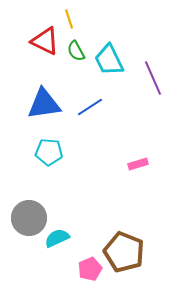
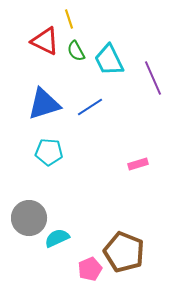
blue triangle: rotated 9 degrees counterclockwise
